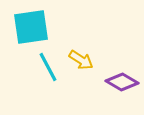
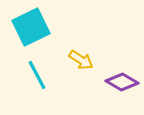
cyan square: rotated 18 degrees counterclockwise
cyan line: moved 11 px left, 8 px down
